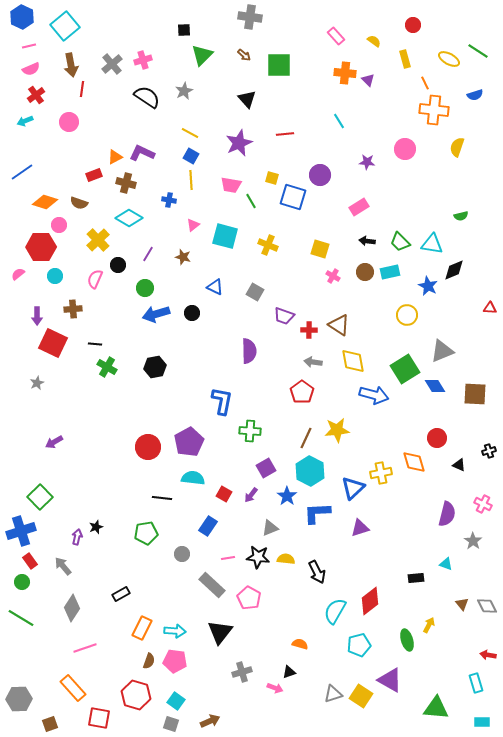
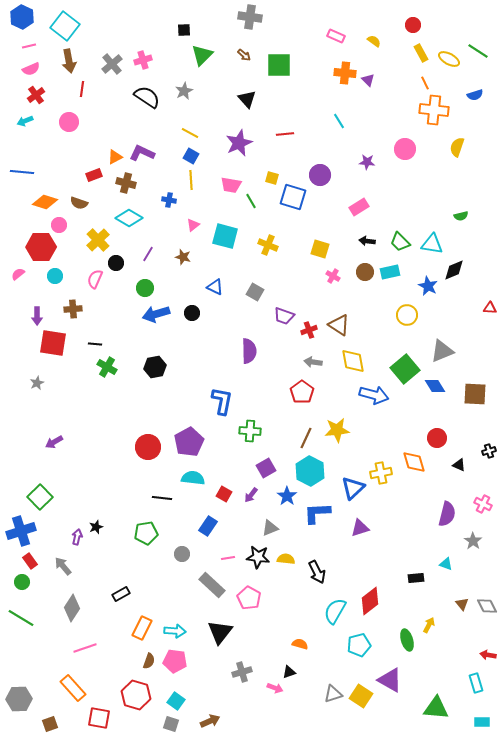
cyan square at (65, 26): rotated 12 degrees counterclockwise
pink rectangle at (336, 36): rotated 24 degrees counterclockwise
yellow rectangle at (405, 59): moved 16 px right, 6 px up; rotated 12 degrees counterclockwise
brown arrow at (71, 65): moved 2 px left, 4 px up
blue line at (22, 172): rotated 40 degrees clockwise
black circle at (118, 265): moved 2 px left, 2 px up
red cross at (309, 330): rotated 21 degrees counterclockwise
red square at (53, 343): rotated 16 degrees counterclockwise
green square at (405, 369): rotated 8 degrees counterclockwise
